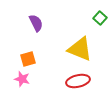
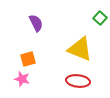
red ellipse: rotated 20 degrees clockwise
